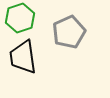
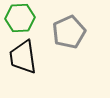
green hexagon: rotated 16 degrees clockwise
